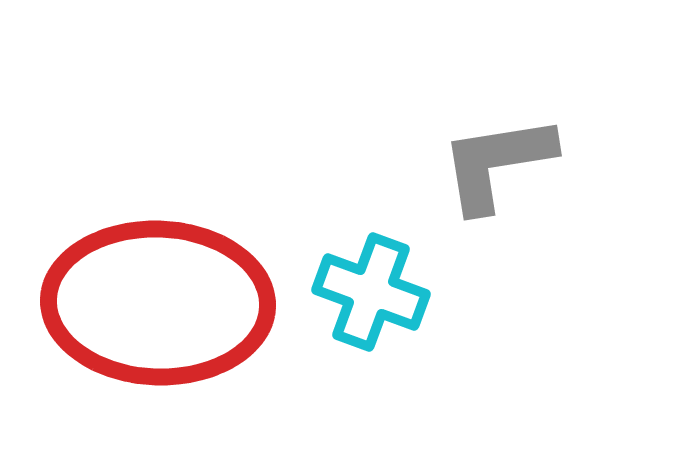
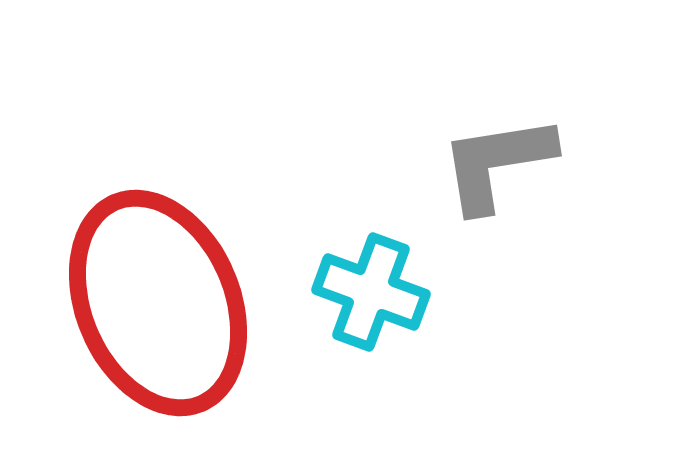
red ellipse: rotated 65 degrees clockwise
